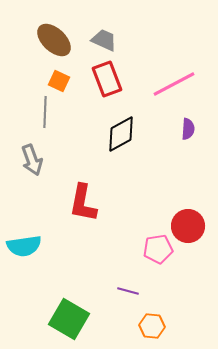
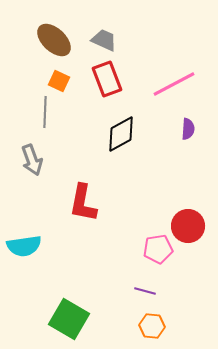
purple line: moved 17 px right
